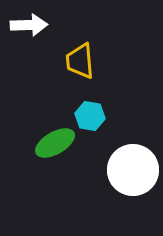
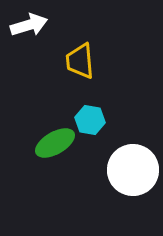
white arrow: rotated 15 degrees counterclockwise
cyan hexagon: moved 4 px down
